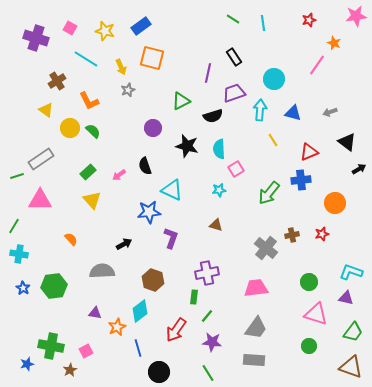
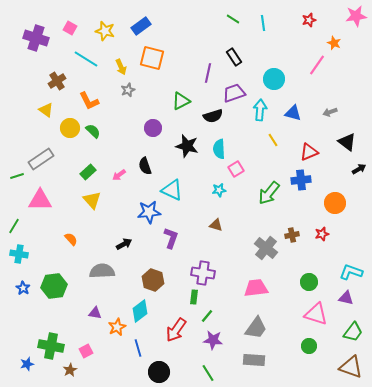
purple cross at (207, 273): moved 4 px left; rotated 20 degrees clockwise
purple star at (212, 342): moved 1 px right, 2 px up
